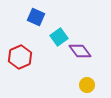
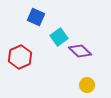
purple diamond: rotated 10 degrees counterclockwise
